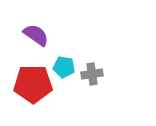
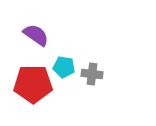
gray cross: rotated 15 degrees clockwise
